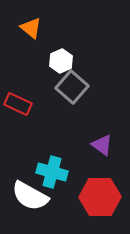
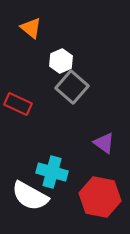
purple triangle: moved 2 px right, 2 px up
red hexagon: rotated 12 degrees clockwise
